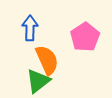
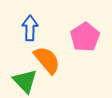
orange semicircle: rotated 16 degrees counterclockwise
green triangle: moved 13 px left; rotated 36 degrees counterclockwise
